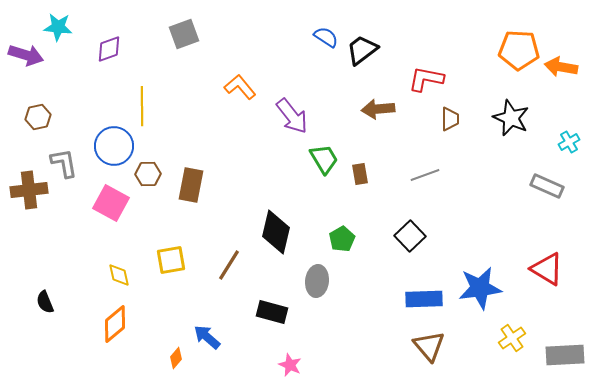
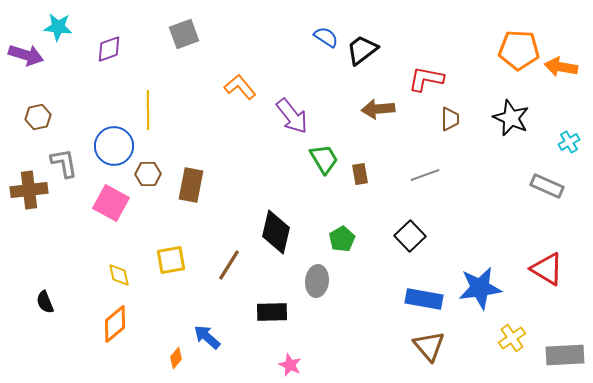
yellow line at (142, 106): moved 6 px right, 4 px down
blue rectangle at (424, 299): rotated 12 degrees clockwise
black rectangle at (272, 312): rotated 16 degrees counterclockwise
